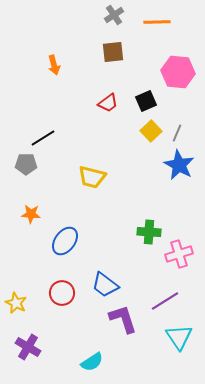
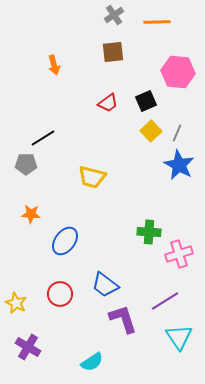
red circle: moved 2 px left, 1 px down
